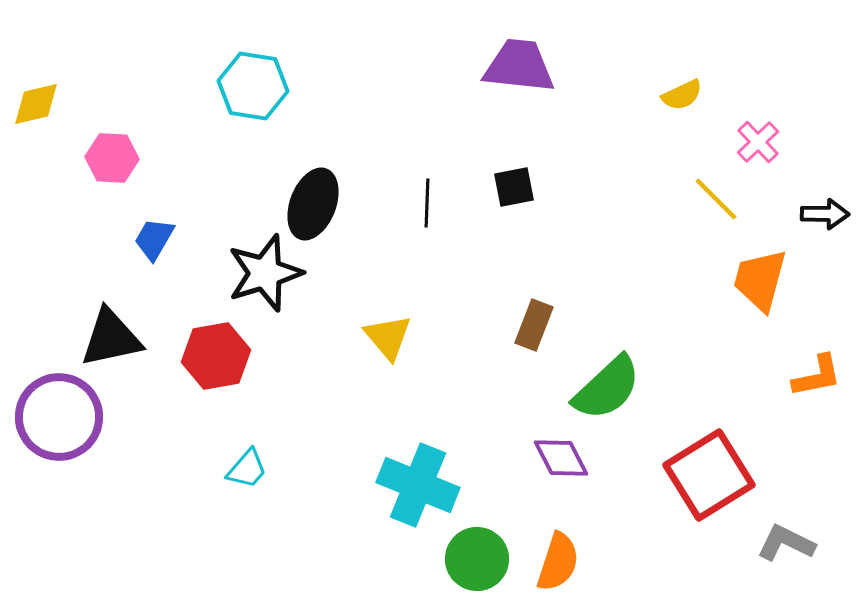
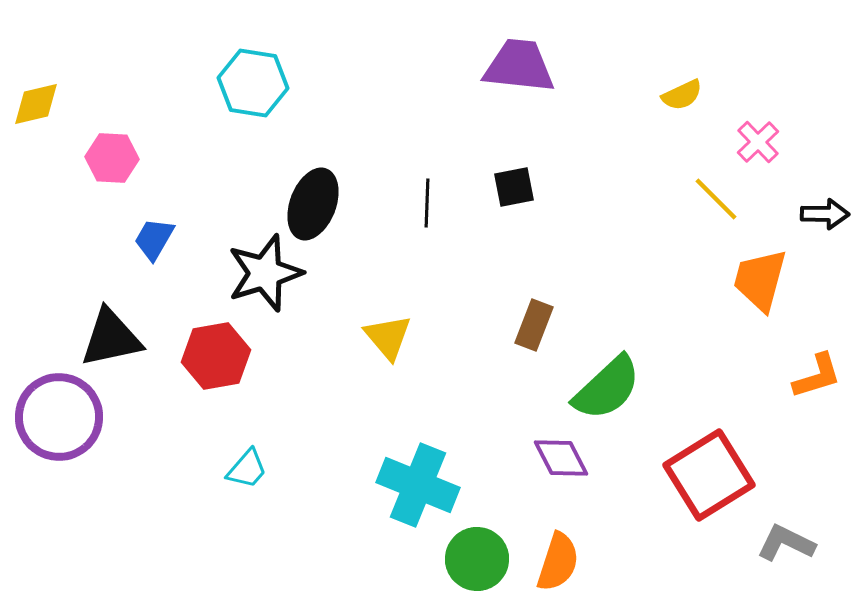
cyan hexagon: moved 3 px up
orange L-shape: rotated 6 degrees counterclockwise
